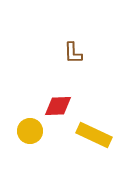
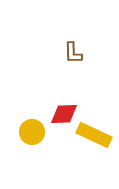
red diamond: moved 6 px right, 8 px down
yellow circle: moved 2 px right, 1 px down
